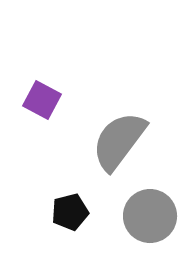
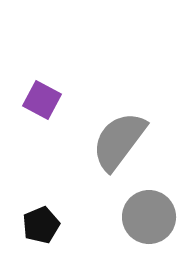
black pentagon: moved 29 px left, 13 px down; rotated 9 degrees counterclockwise
gray circle: moved 1 px left, 1 px down
